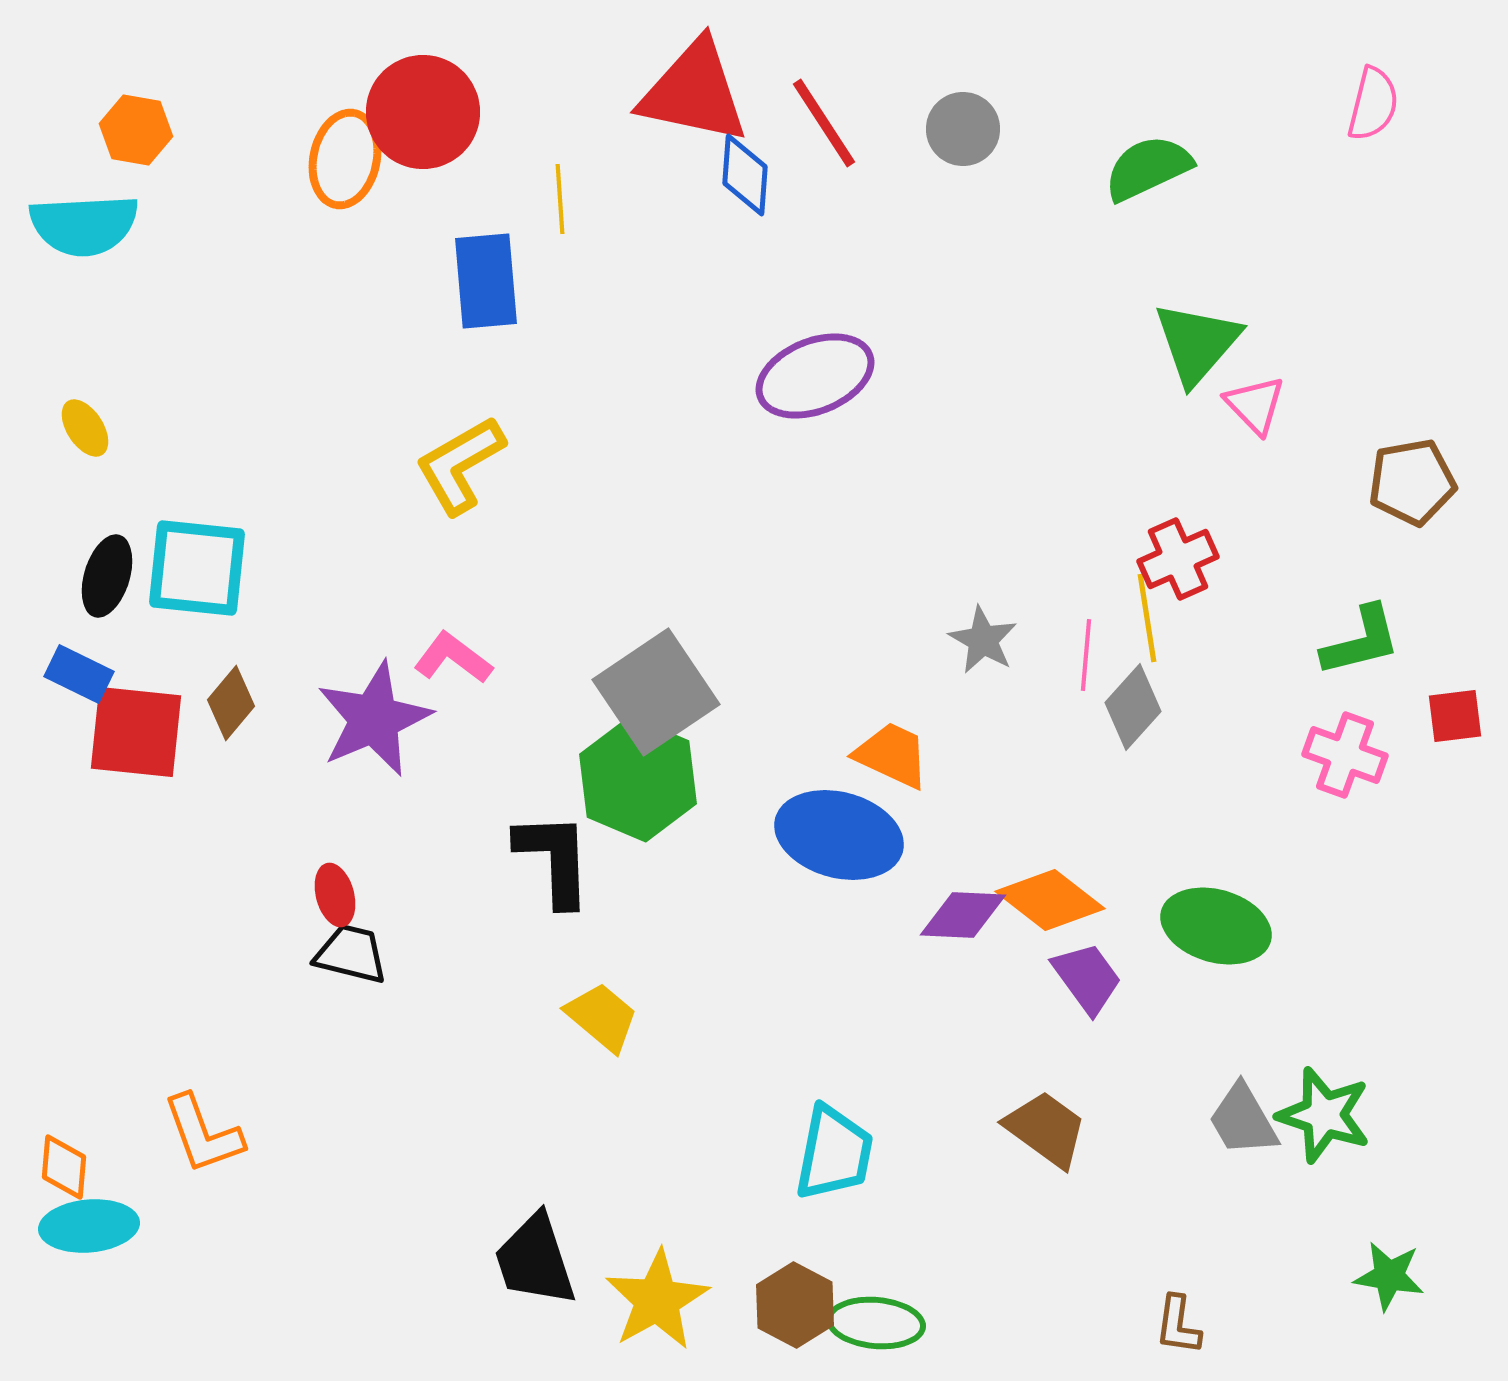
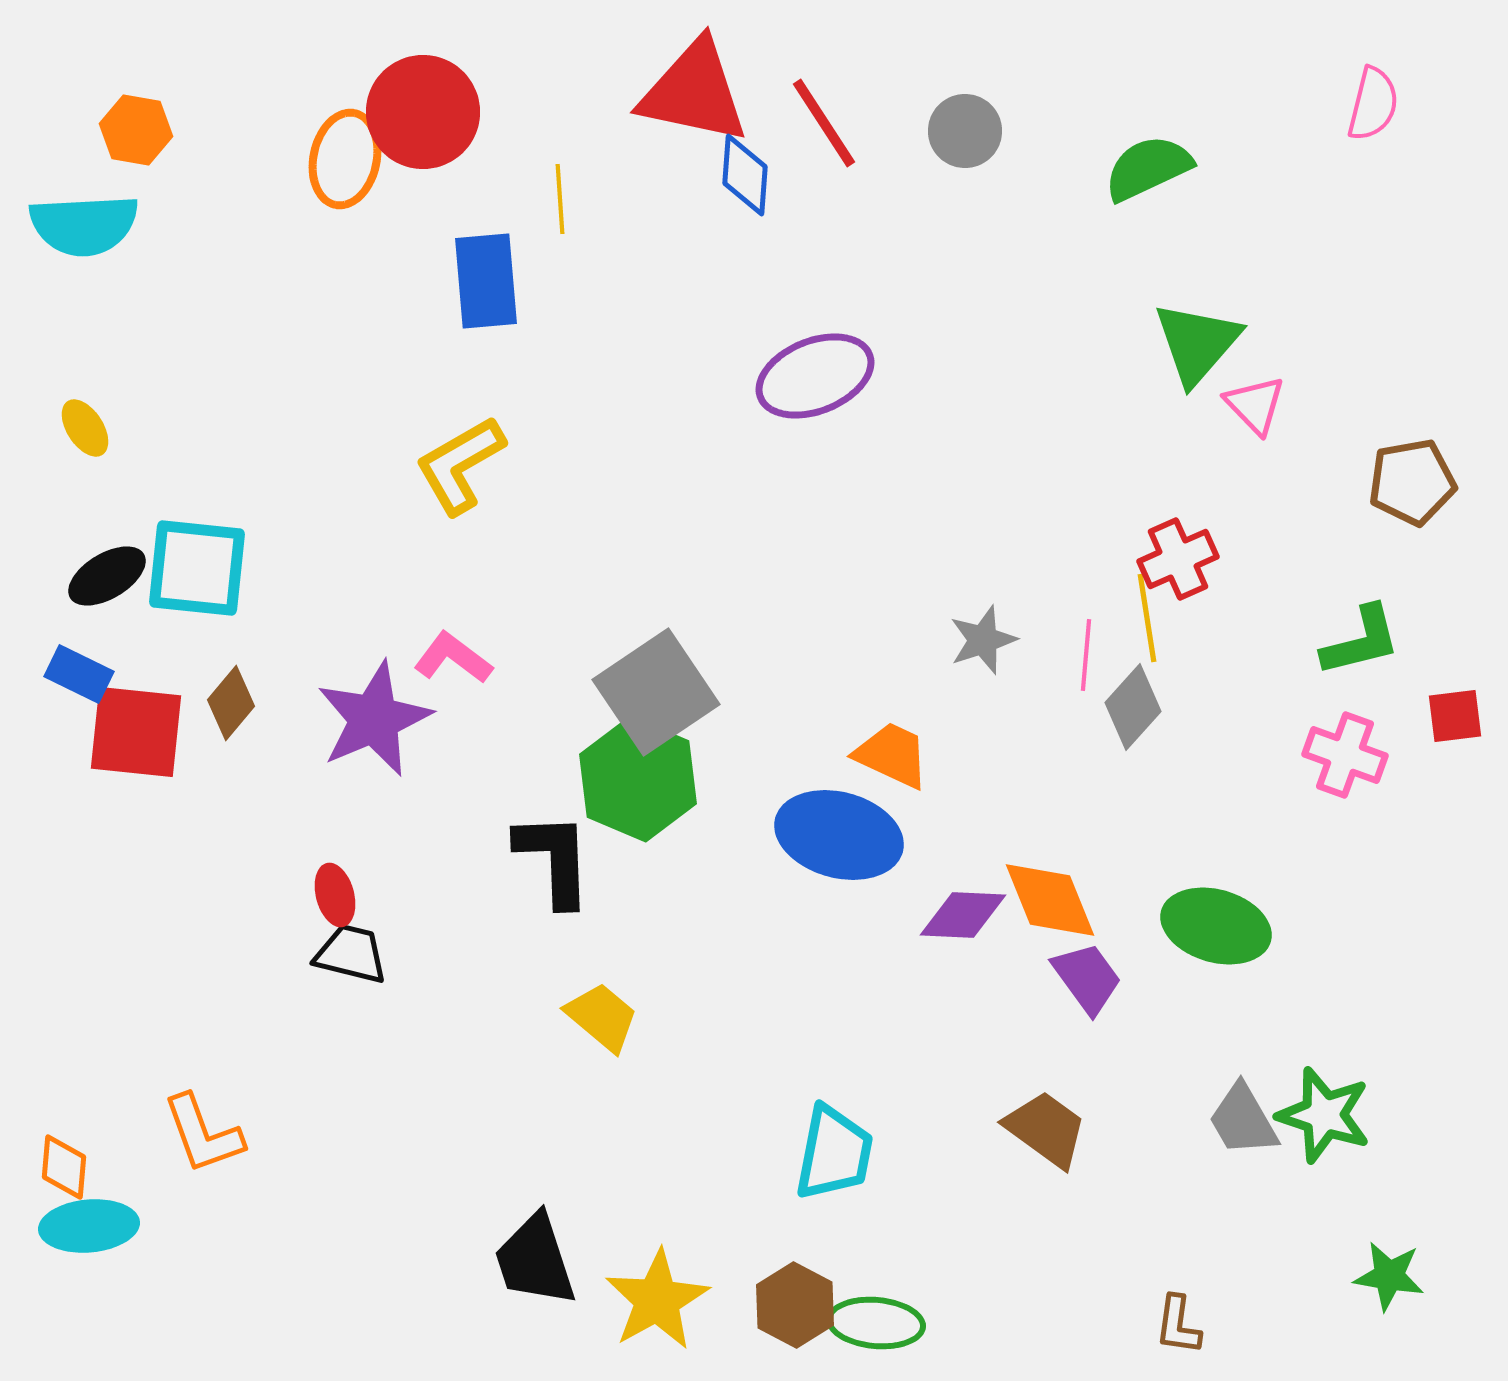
gray circle at (963, 129): moved 2 px right, 2 px down
black ellipse at (107, 576): rotated 42 degrees clockwise
gray star at (983, 640): rotated 24 degrees clockwise
orange diamond at (1050, 900): rotated 30 degrees clockwise
